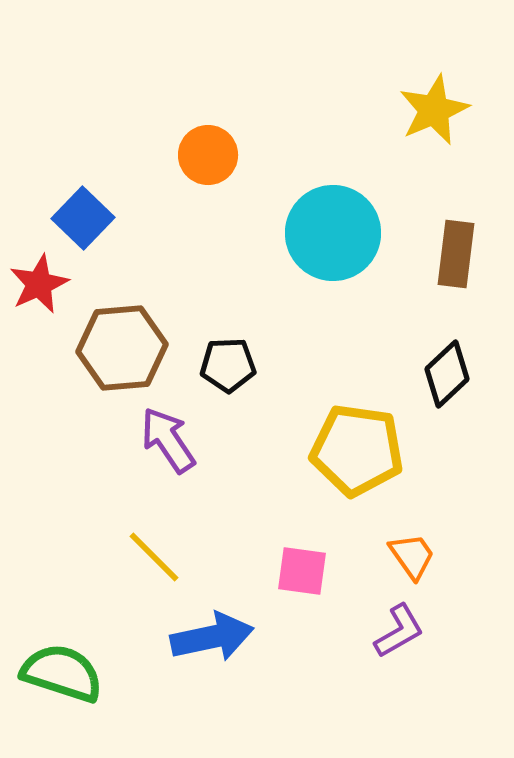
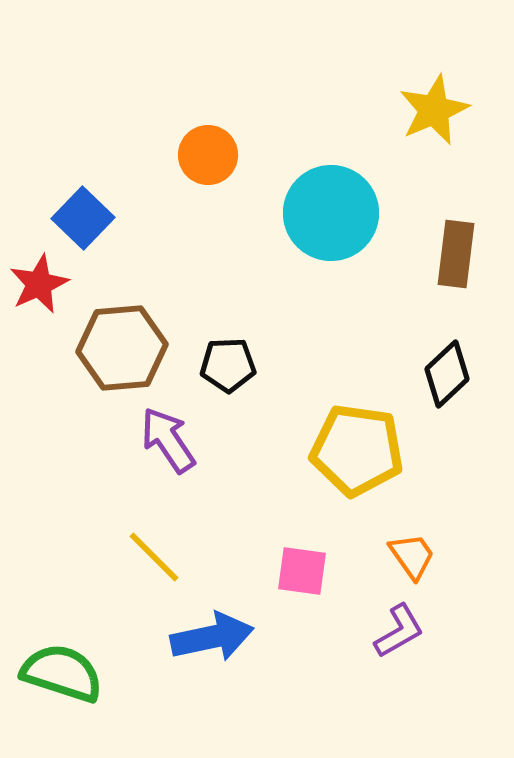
cyan circle: moved 2 px left, 20 px up
